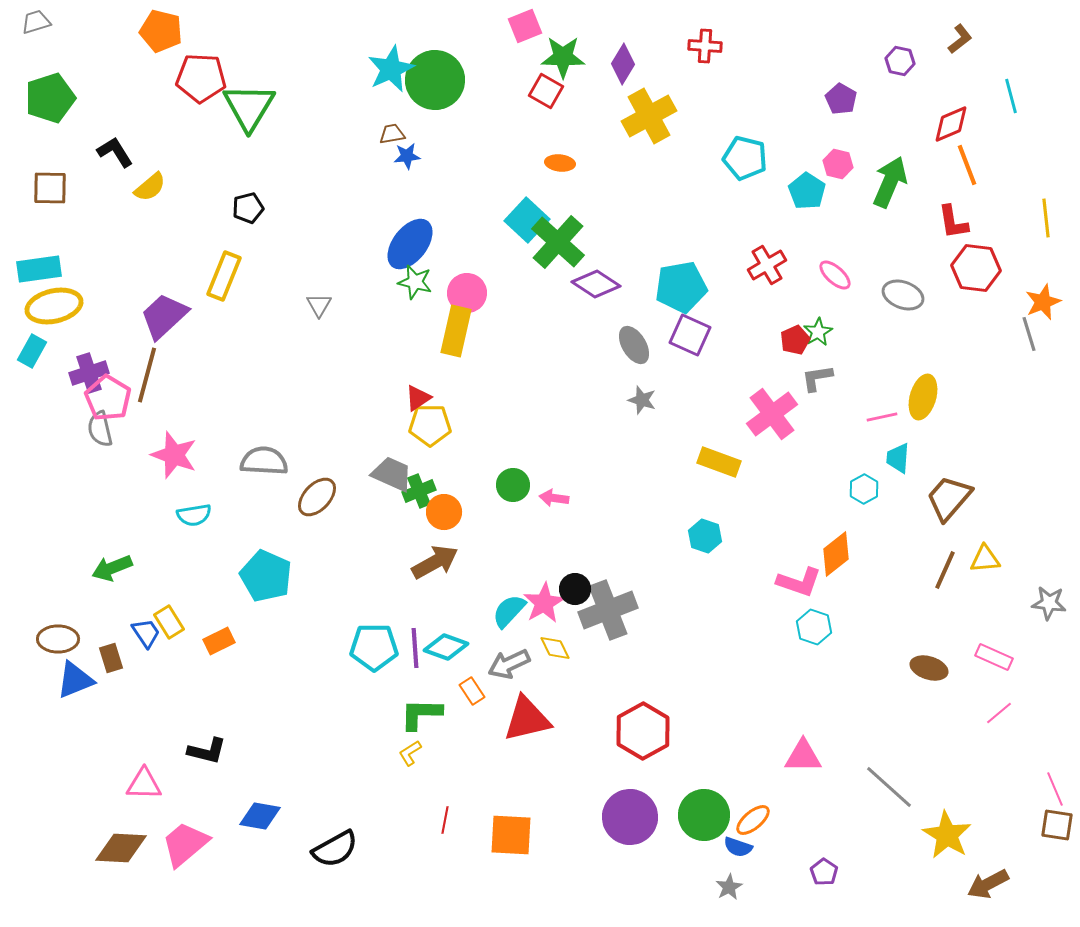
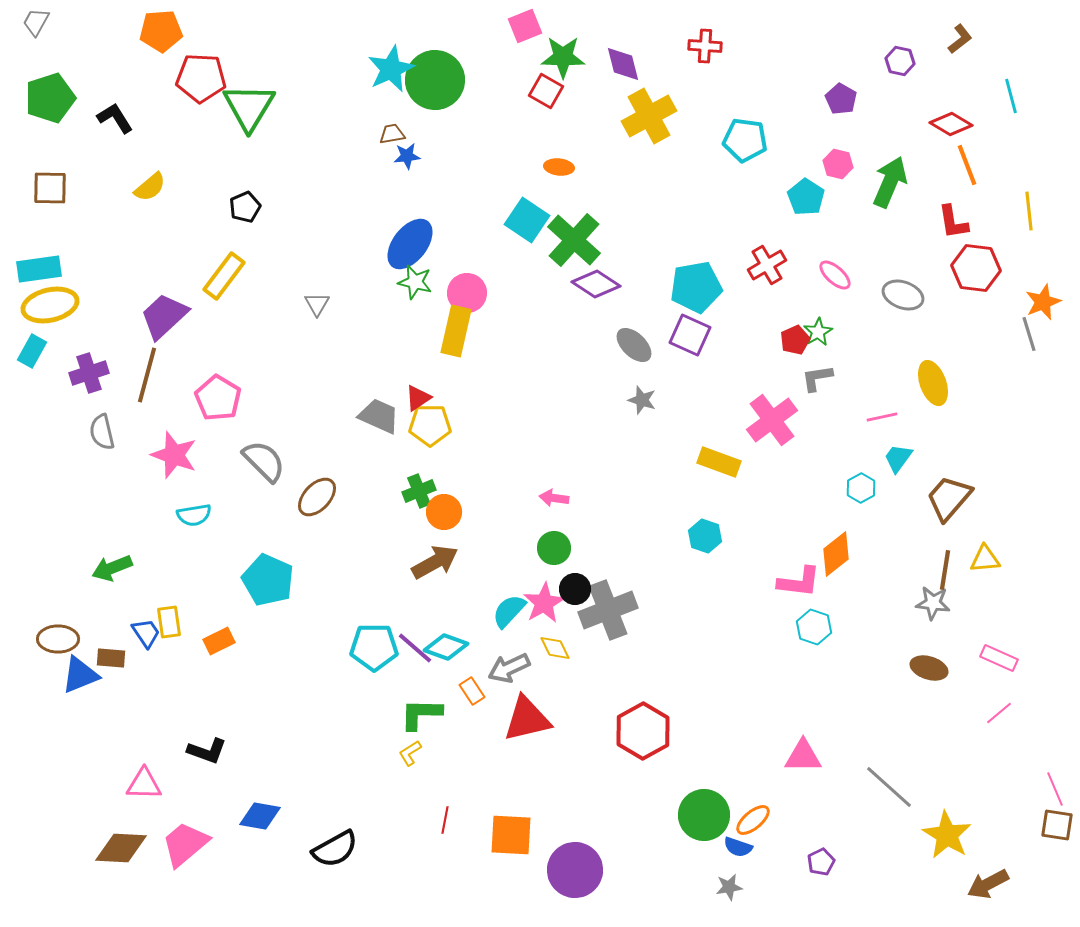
gray trapezoid at (36, 22): rotated 44 degrees counterclockwise
orange pentagon at (161, 31): rotated 18 degrees counterclockwise
purple diamond at (623, 64): rotated 45 degrees counterclockwise
red diamond at (951, 124): rotated 54 degrees clockwise
black L-shape at (115, 152): moved 34 px up
cyan pentagon at (745, 158): moved 18 px up; rotated 6 degrees counterclockwise
orange ellipse at (560, 163): moved 1 px left, 4 px down
cyan pentagon at (807, 191): moved 1 px left, 6 px down
black pentagon at (248, 208): moved 3 px left, 1 px up; rotated 8 degrees counterclockwise
yellow line at (1046, 218): moved 17 px left, 7 px up
cyan square at (527, 220): rotated 9 degrees counterclockwise
green cross at (558, 242): moved 16 px right, 2 px up
yellow rectangle at (224, 276): rotated 15 degrees clockwise
cyan pentagon at (681, 287): moved 15 px right
gray triangle at (319, 305): moved 2 px left, 1 px up
yellow ellipse at (54, 306): moved 4 px left, 1 px up
gray ellipse at (634, 345): rotated 15 degrees counterclockwise
yellow ellipse at (923, 397): moved 10 px right, 14 px up; rotated 36 degrees counterclockwise
pink pentagon at (108, 398): moved 110 px right
pink cross at (772, 414): moved 6 px down
gray semicircle at (100, 429): moved 2 px right, 3 px down
cyan trapezoid at (898, 458): rotated 32 degrees clockwise
gray semicircle at (264, 461): rotated 42 degrees clockwise
gray trapezoid at (392, 474): moved 13 px left, 58 px up
green circle at (513, 485): moved 41 px right, 63 px down
cyan hexagon at (864, 489): moved 3 px left, 1 px up
brown line at (945, 570): rotated 15 degrees counterclockwise
cyan pentagon at (266, 576): moved 2 px right, 4 px down
pink L-shape at (799, 582): rotated 12 degrees counterclockwise
gray star at (1049, 603): moved 116 px left
yellow rectangle at (169, 622): rotated 24 degrees clockwise
purple line at (415, 648): rotated 45 degrees counterclockwise
pink rectangle at (994, 657): moved 5 px right, 1 px down
brown rectangle at (111, 658): rotated 68 degrees counterclockwise
gray arrow at (509, 664): moved 4 px down
blue triangle at (75, 680): moved 5 px right, 5 px up
black L-shape at (207, 751): rotated 6 degrees clockwise
purple circle at (630, 817): moved 55 px left, 53 px down
purple pentagon at (824, 872): moved 3 px left, 10 px up; rotated 12 degrees clockwise
gray star at (729, 887): rotated 20 degrees clockwise
